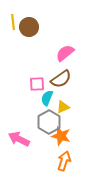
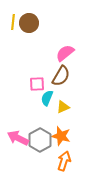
yellow line: rotated 14 degrees clockwise
brown circle: moved 4 px up
brown semicircle: moved 3 px up; rotated 25 degrees counterclockwise
gray hexagon: moved 9 px left, 18 px down
pink arrow: moved 1 px left, 1 px up
